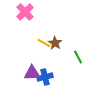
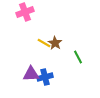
pink cross: rotated 24 degrees clockwise
purple triangle: moved 1 px left, 1 px down
